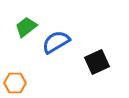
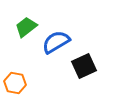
black square: moved 13 px left, 4 px down
orange hexagon: rotated 10 degrees clockwise
